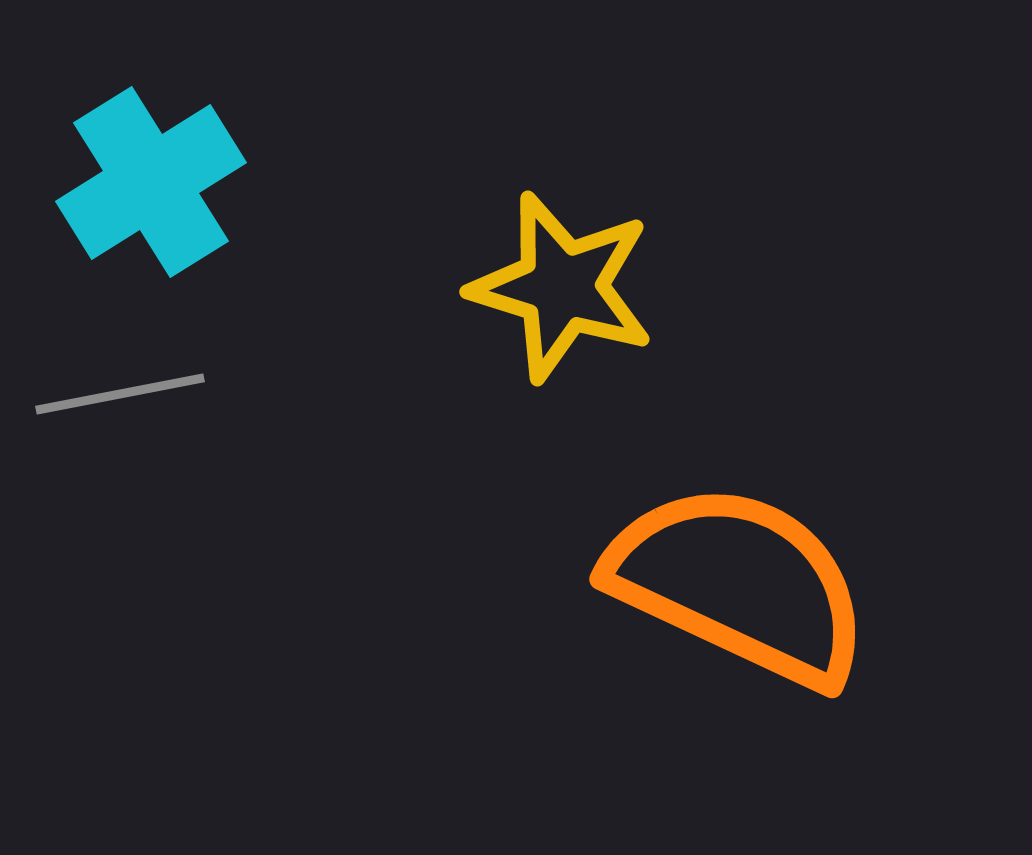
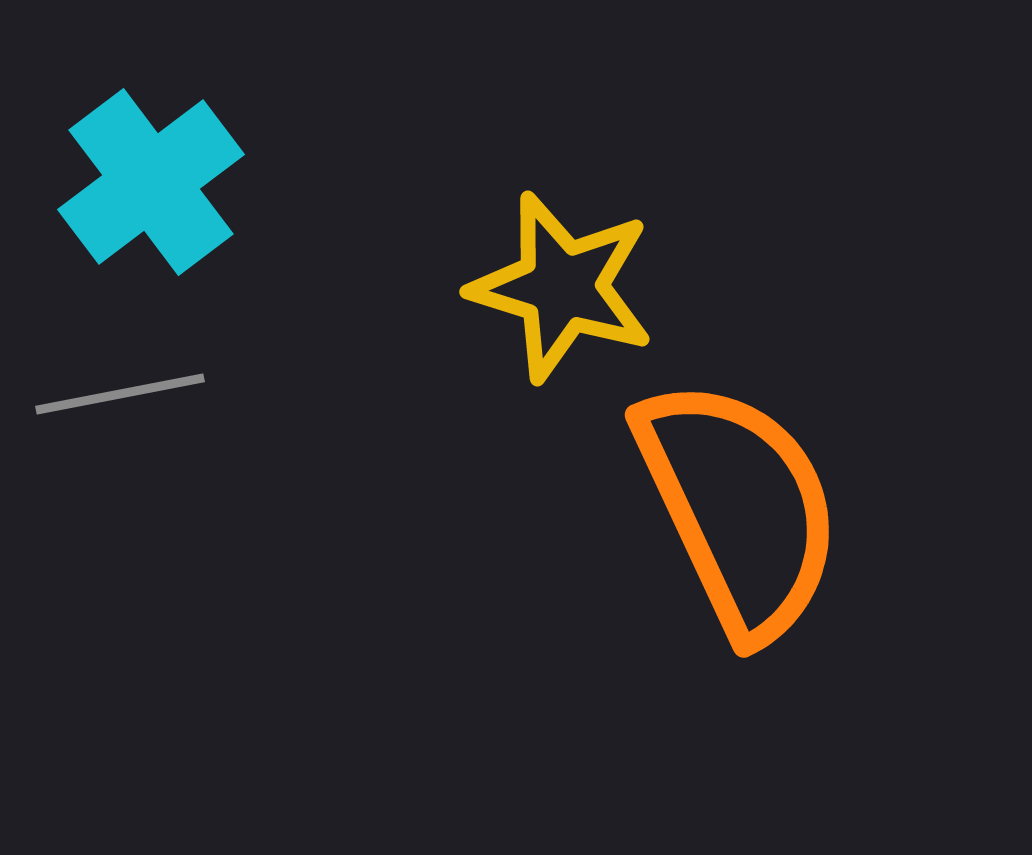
cyan cross: rotated 5 degrees counterclockwise
orange semicircle: moved 76 px up; rotated 40 degrees clockwise
